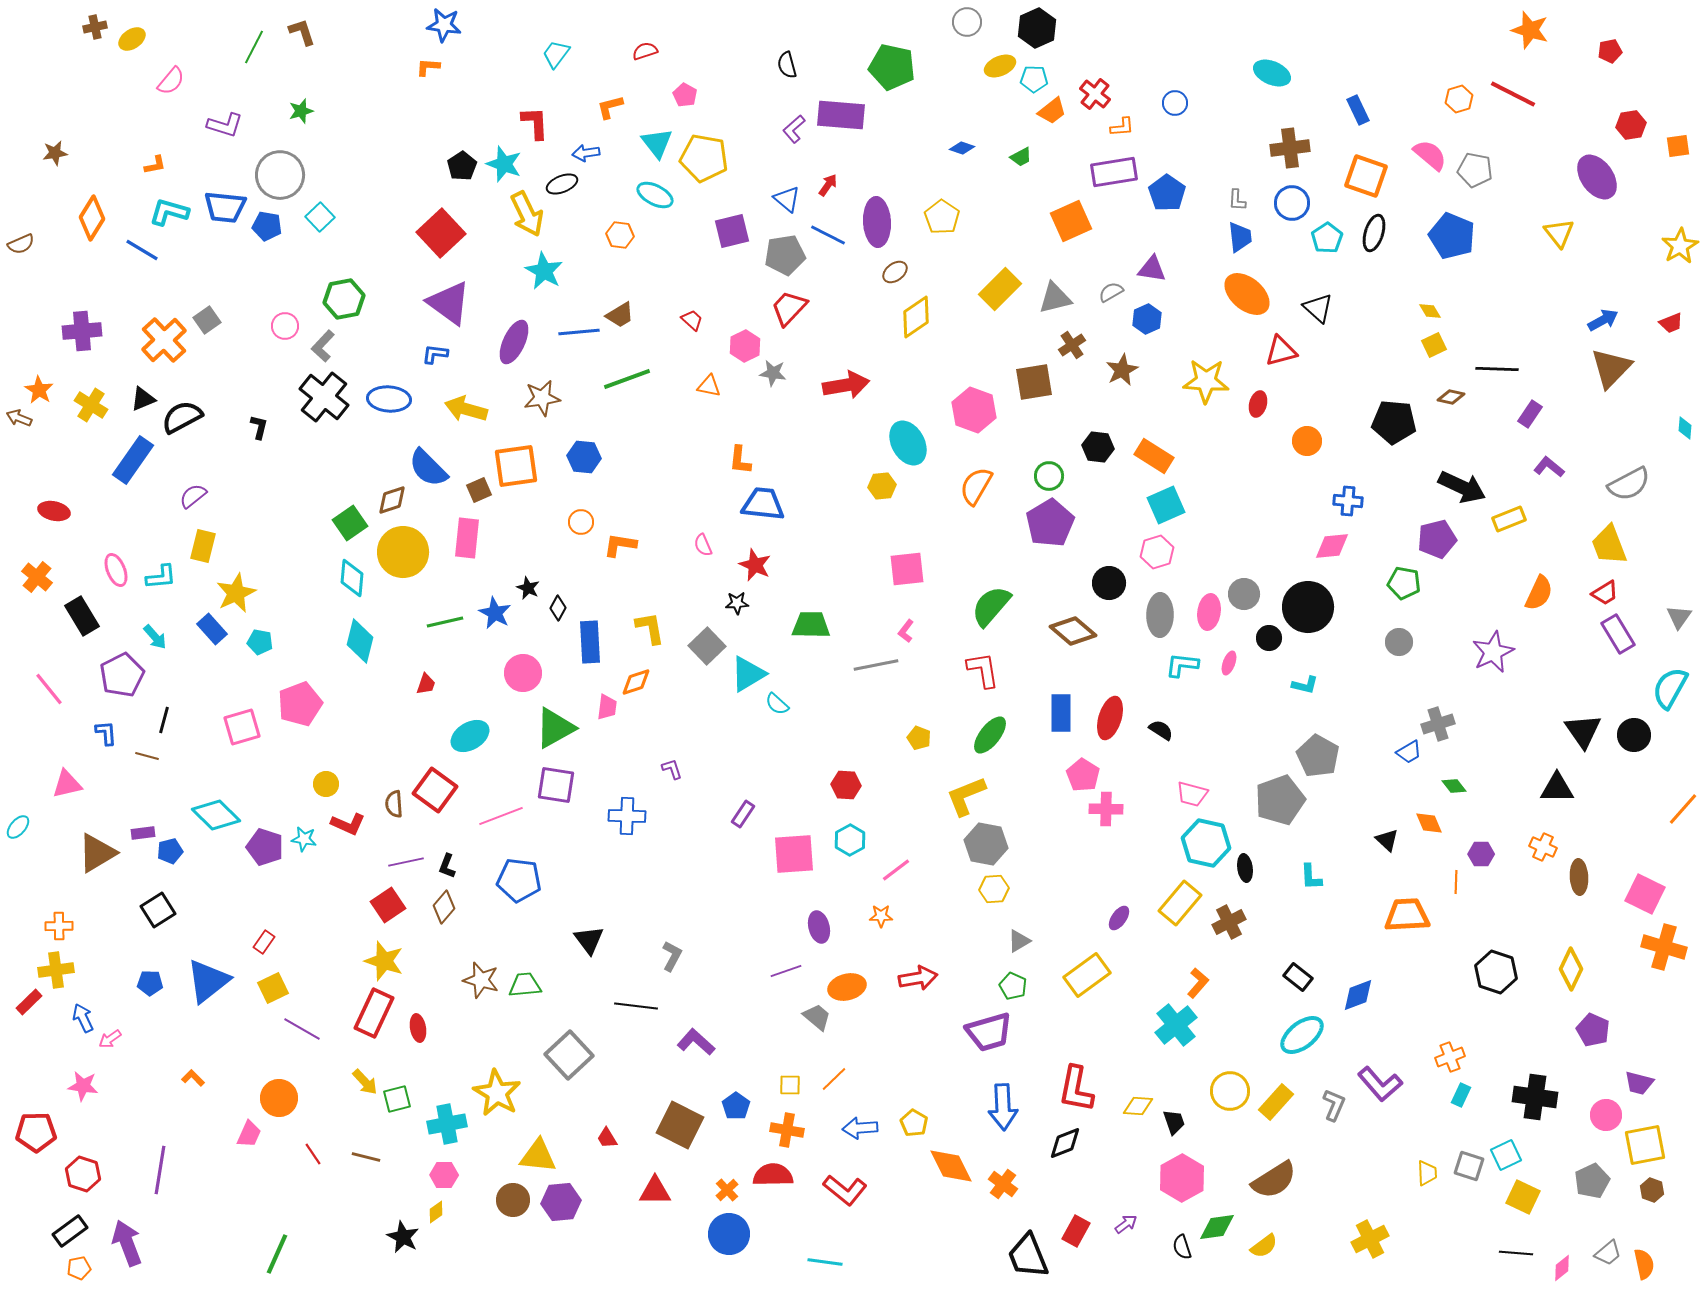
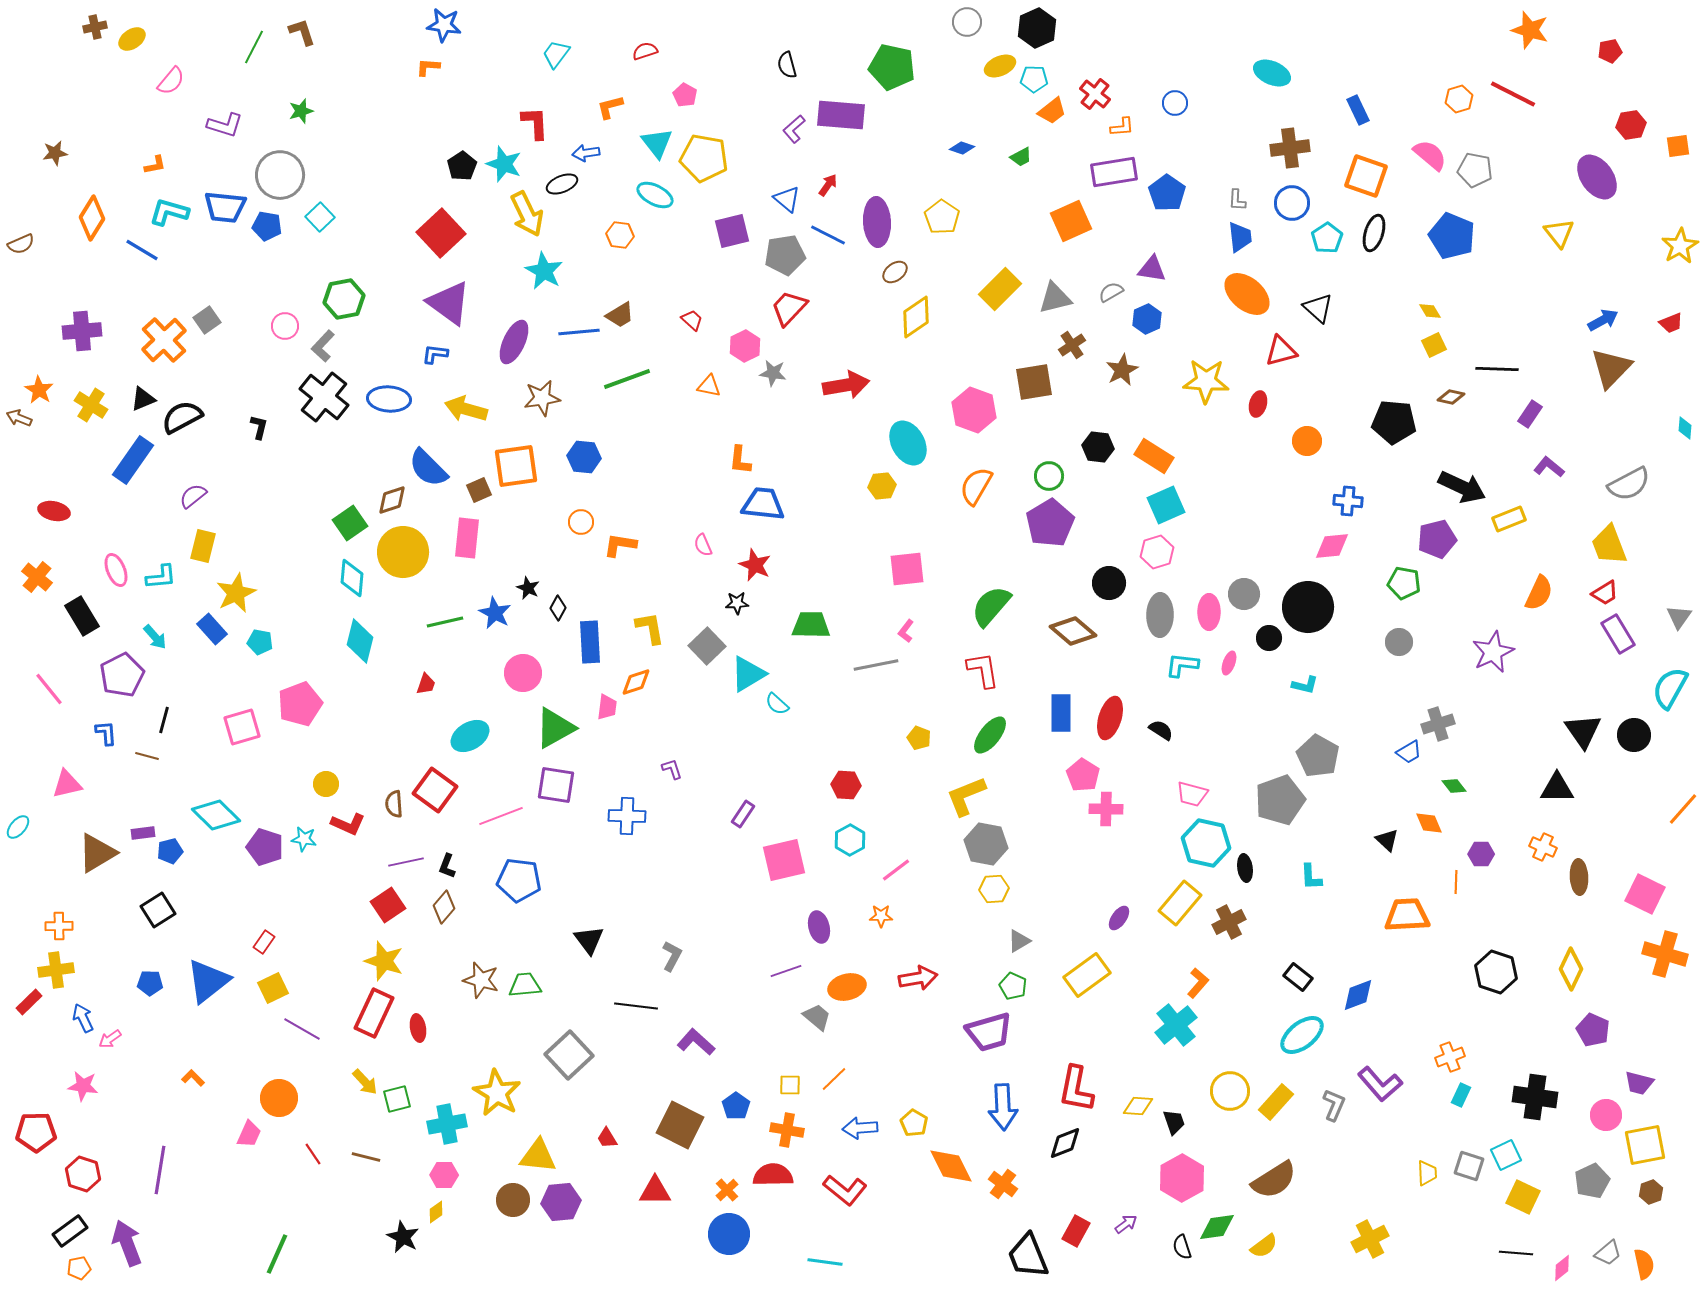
pink ellipse at (1209, 612): rotated 8 degrees counterclockwise
pink square at (794, 854): moved 10 px left, 6 px down; rotated 9 degrees counterclockwise
orange cross at (1664, 947): moved 1 px right, 7 px down
brown hexagon at (1652, 1190): moved 1 px left, 2 px down; rotated 20 degrees clockwise
